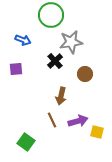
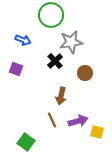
purple square: rotated 24 degrees clockwise
brown circle: moved 1 px up
